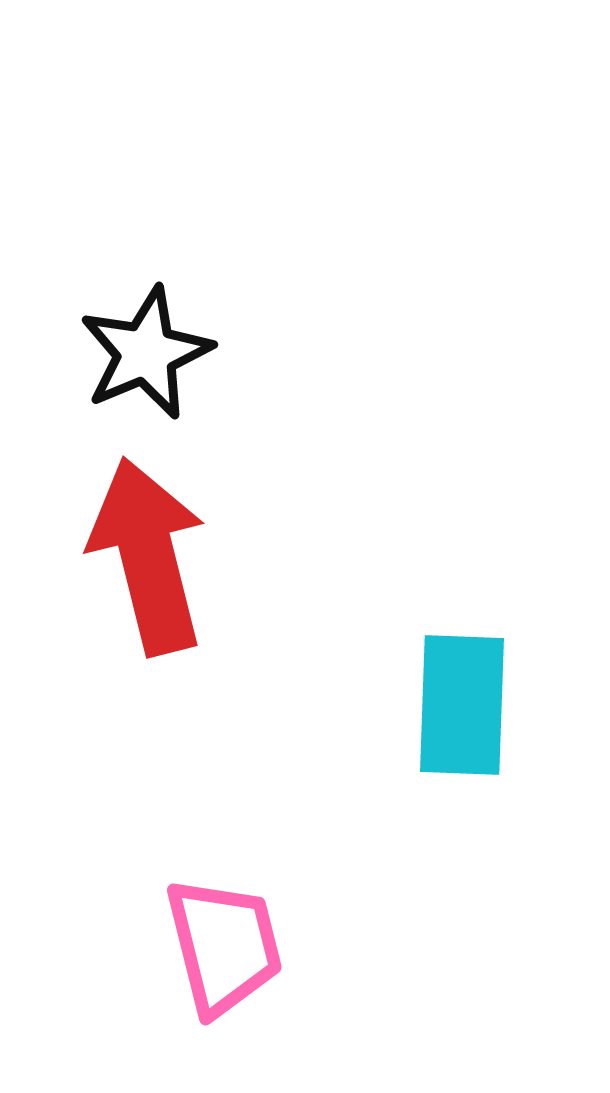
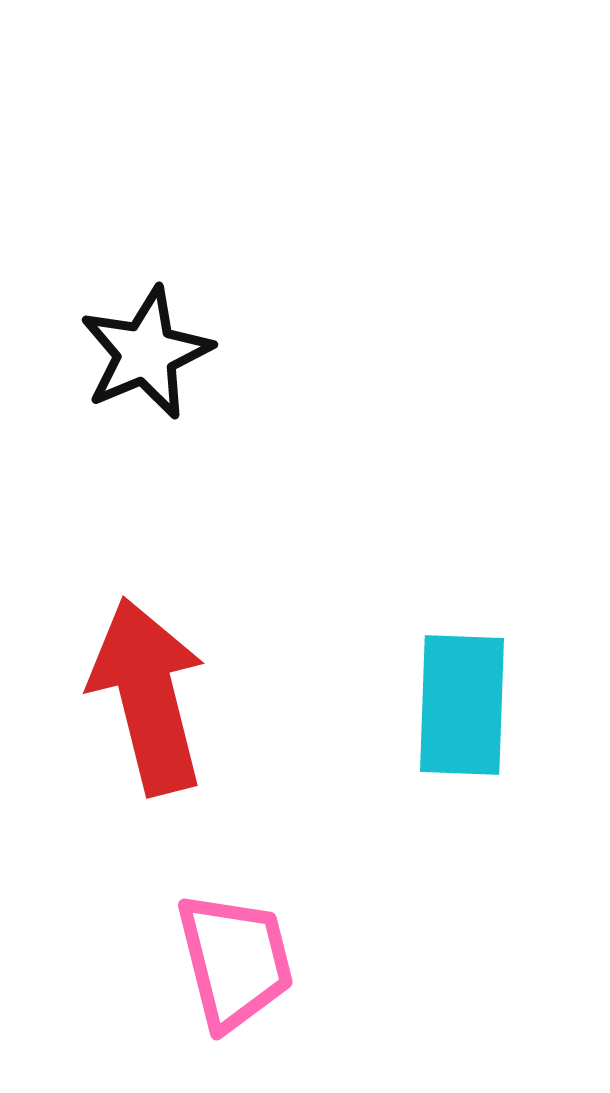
red arrow: moved 140 px down
pink trapezoid: moved 11 px right, 15 px down
